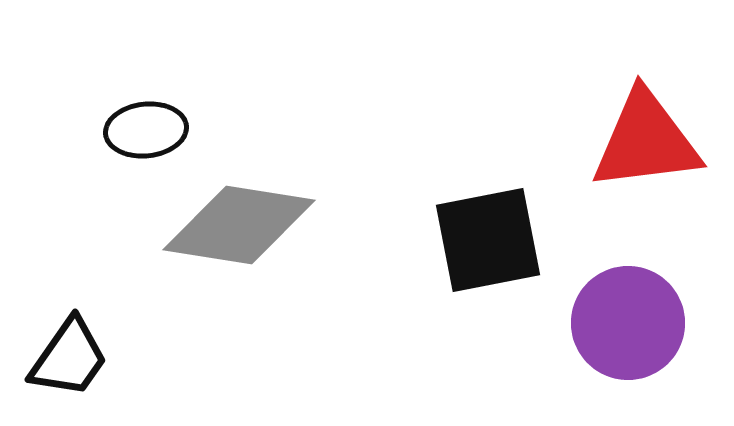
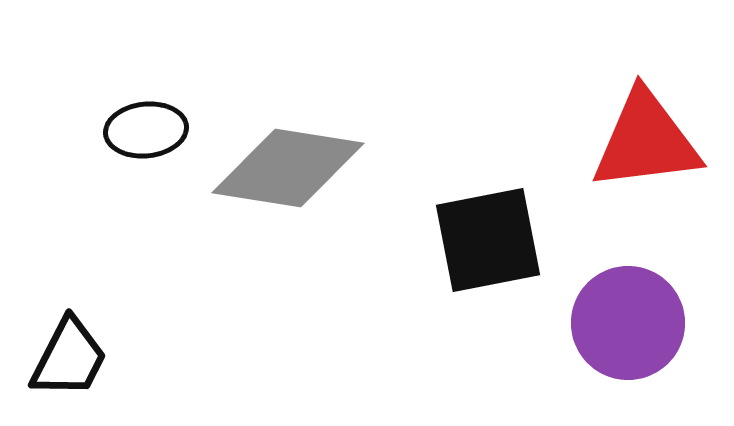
gray diamond: moved 49 px right, 57 px up
black trapezoid: rotated 8 degrees counterclockwise
